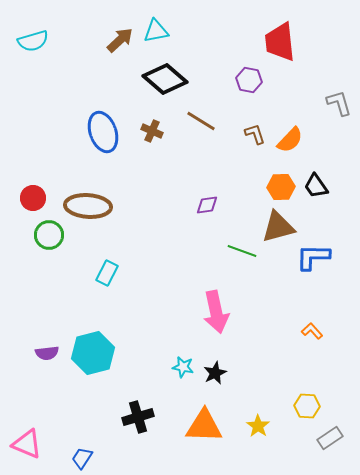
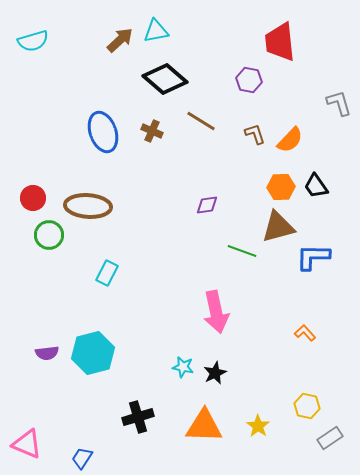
orange L-shape: moved 7 px left, 2 px down
yellow hexagon: rotated 10 degrees clockwise
